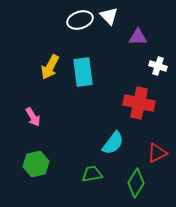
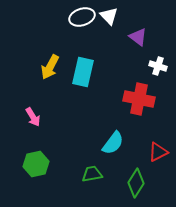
white ellipse: moved 2 px right, 3 px up
purple triangle: rotated 36 degrees clockwise
cyan rectangle: rotated 20 degrees clockwise
red cross: moved 4 px up
red triangle: moved 1 px right, 1 px up
